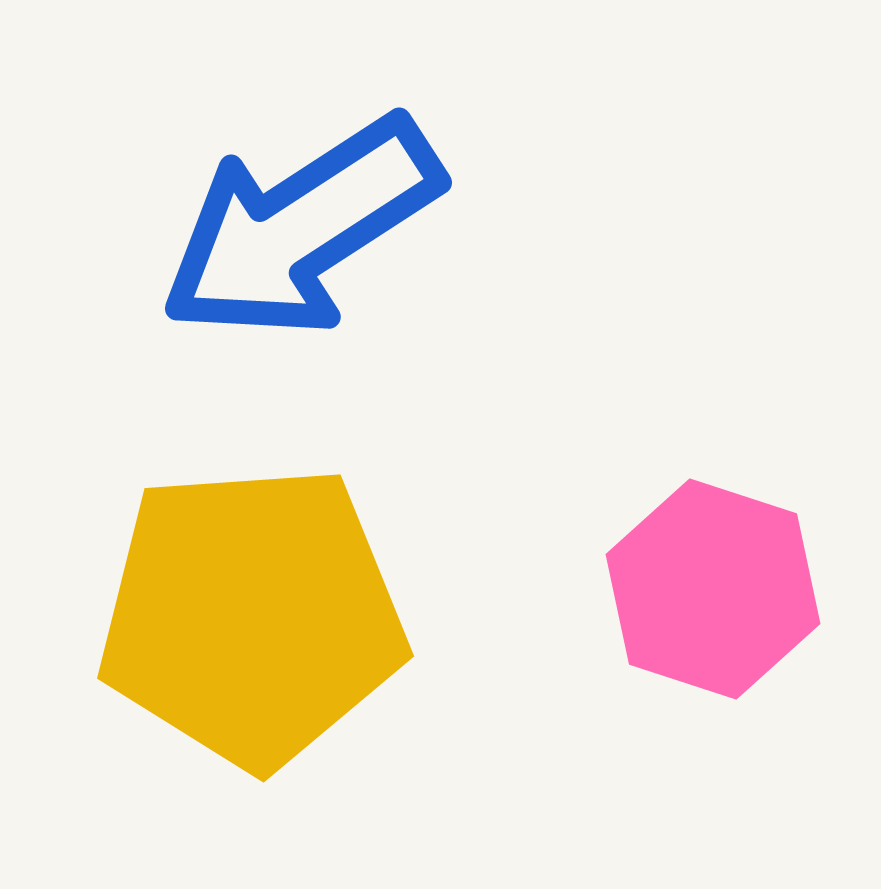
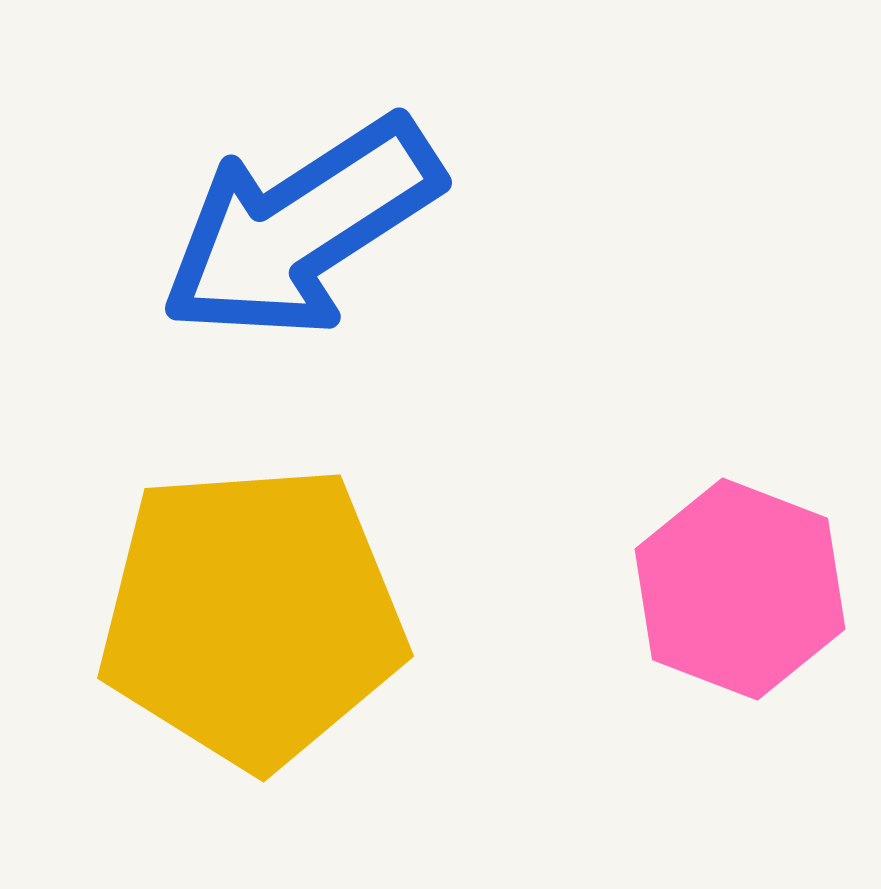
pink hexagon: moved 27 px right; rotated 3 degrees clockwise
